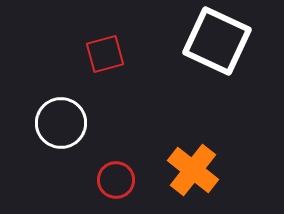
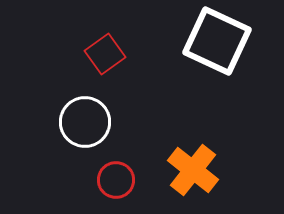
red square: rotated 21 degrees counterclockwise
white circle: moved 24 px right, 1 px up
